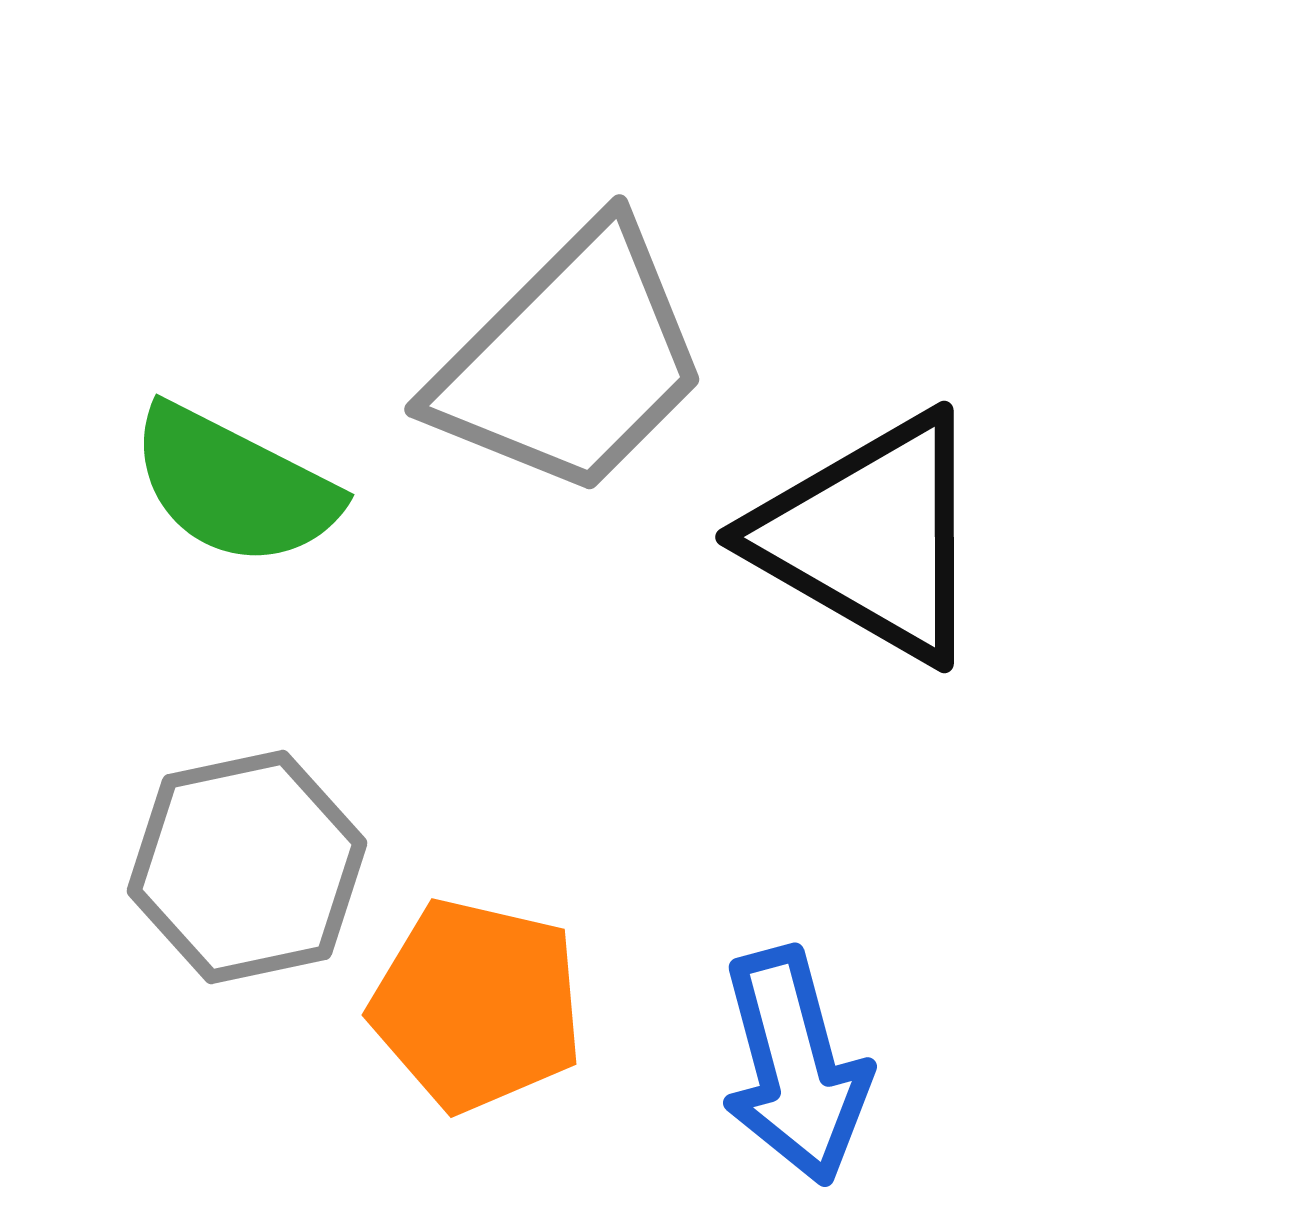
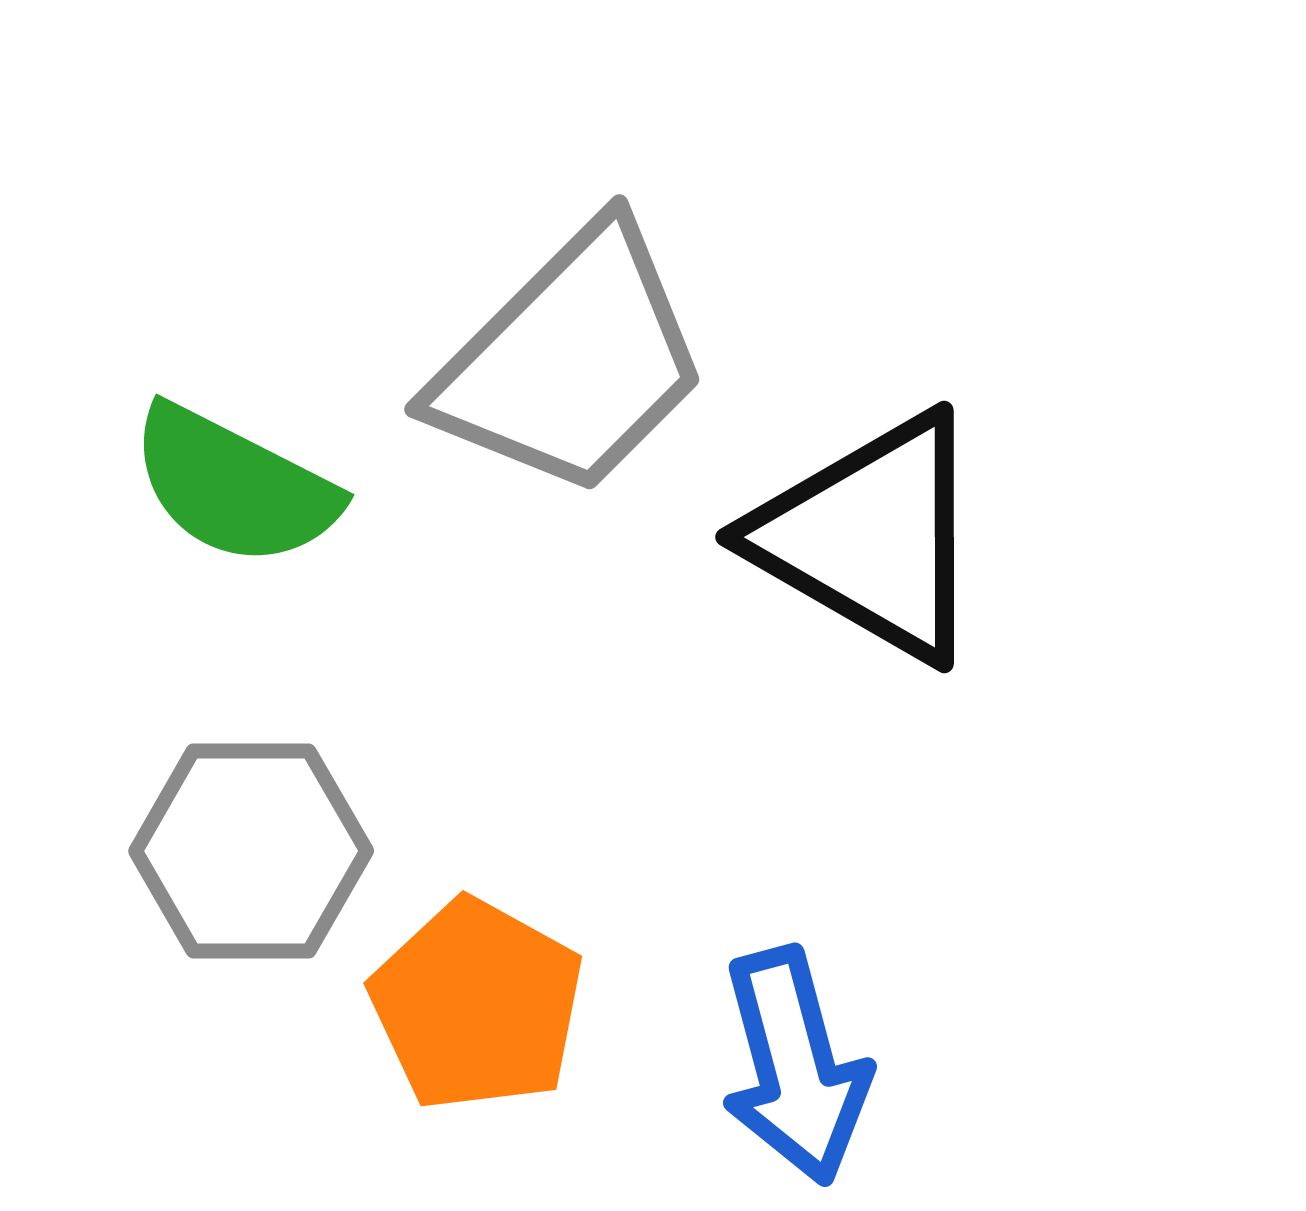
gray hexagon: moved 4 px right, 16 px up; rotated 12 degrees clockwise
orange pentagon: rotated 16 degrees clockwise
